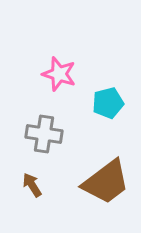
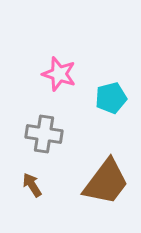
cyan pentagon: moved 3 px right, 5 px up
brown trapezoid: rotated 16 degrees counterclockwise
